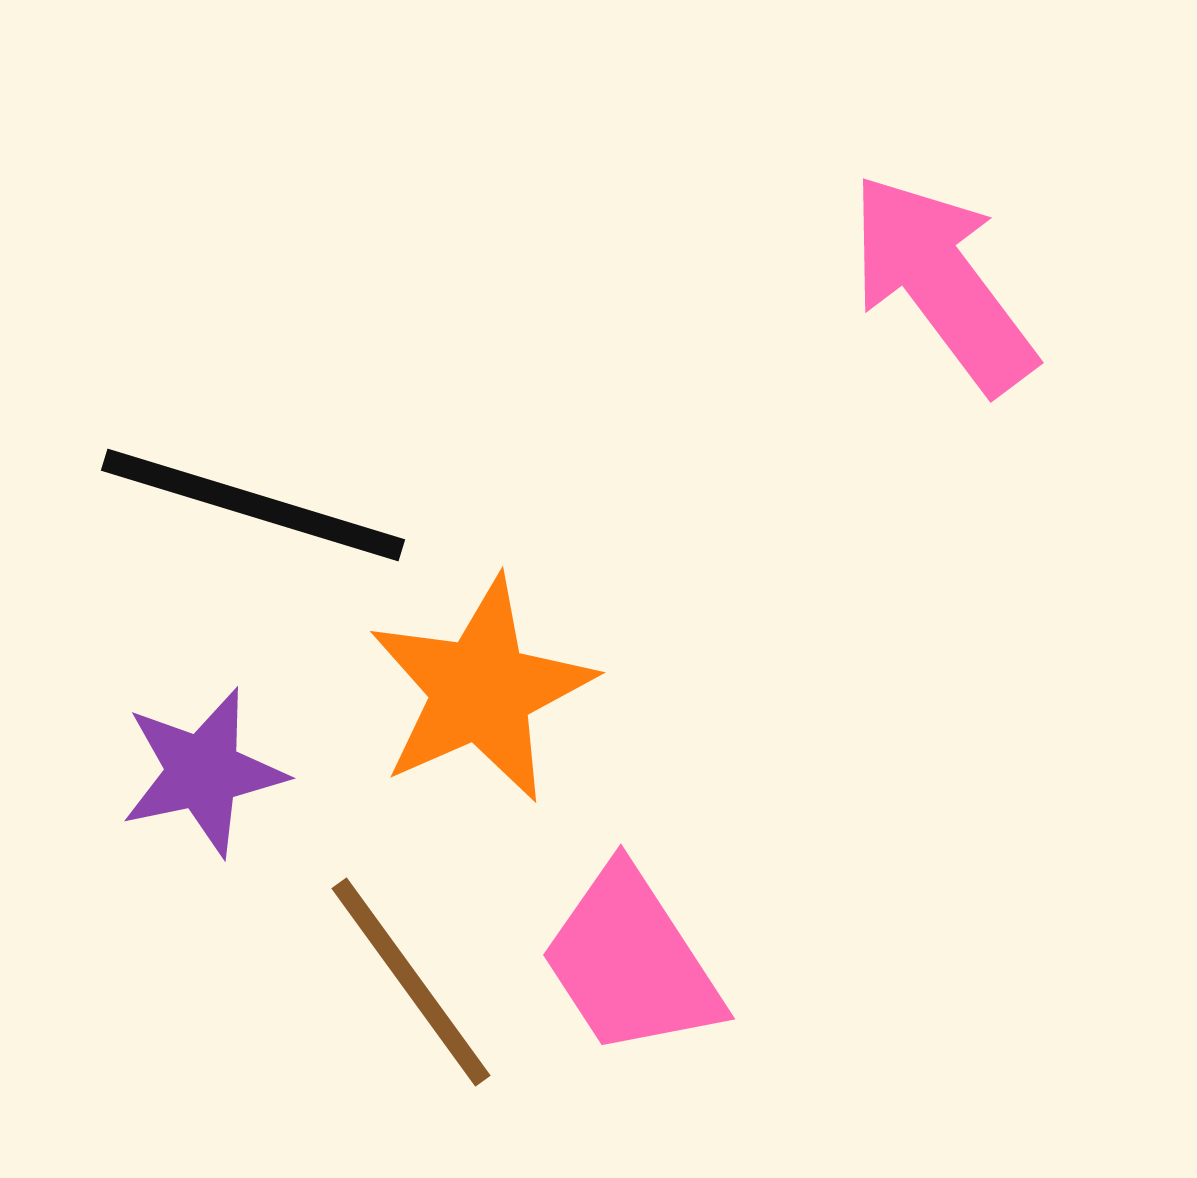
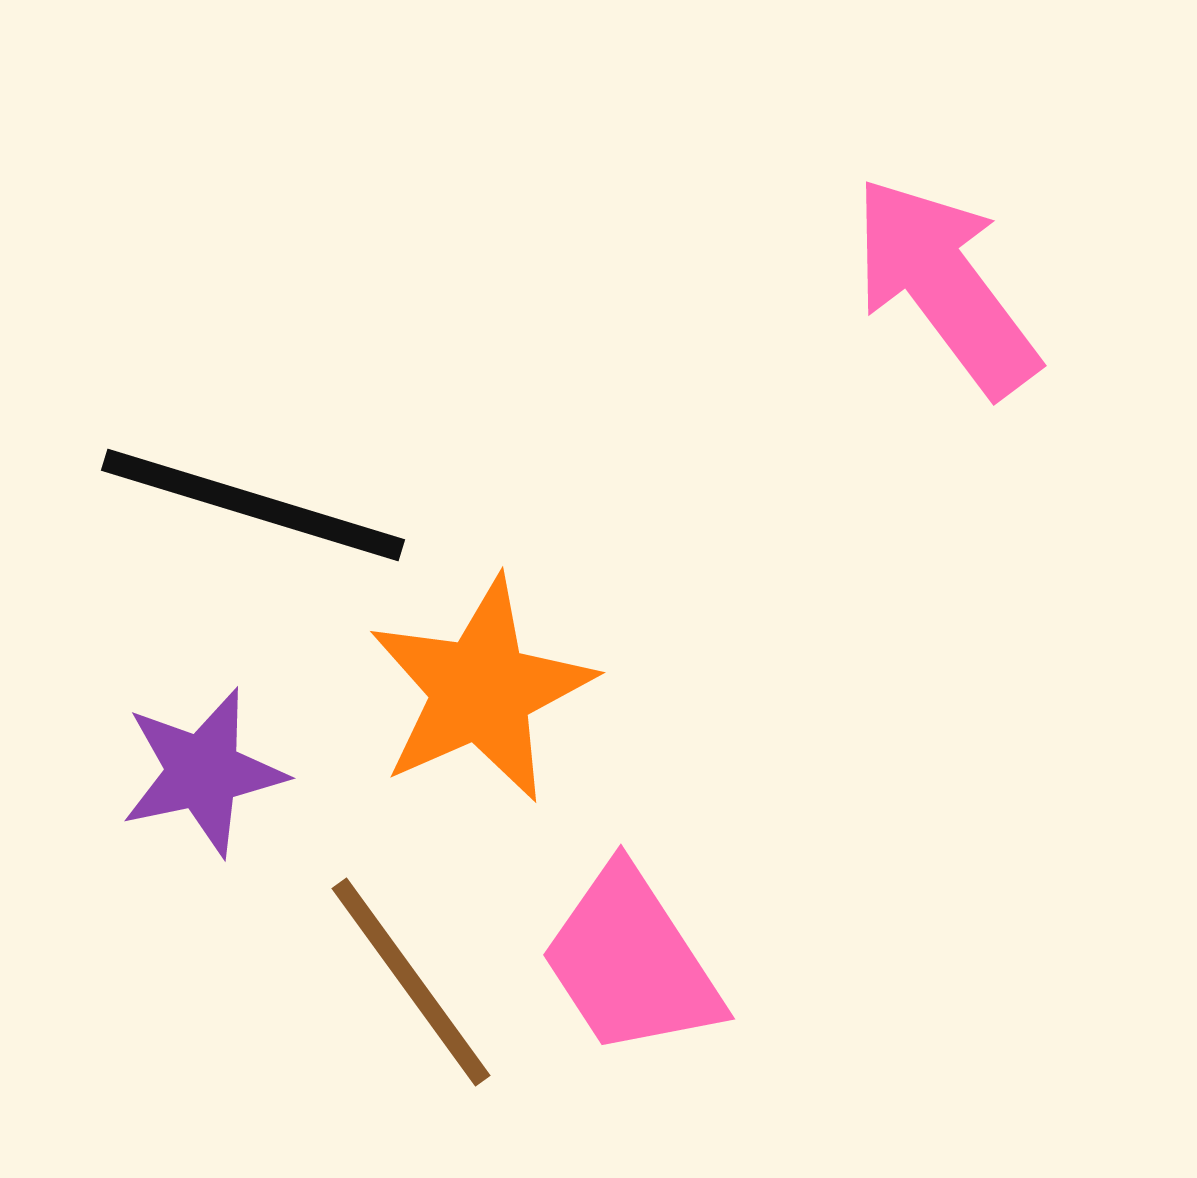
pink arrow: moved 3 px right, 3 px down
